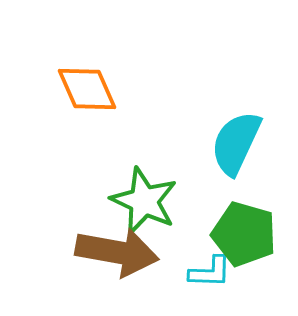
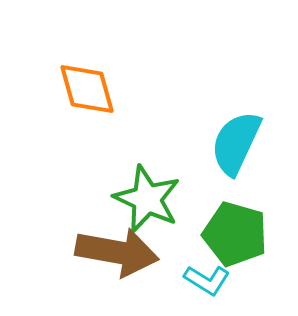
orange diamond: rotated 8 degrees clockwise
green star: moved 3 px right, 2 px up
green pentagon: moved 9 px left
cyan L-shape: moved 3 px left, 8 px down; rotated 30 degrees clockwise
